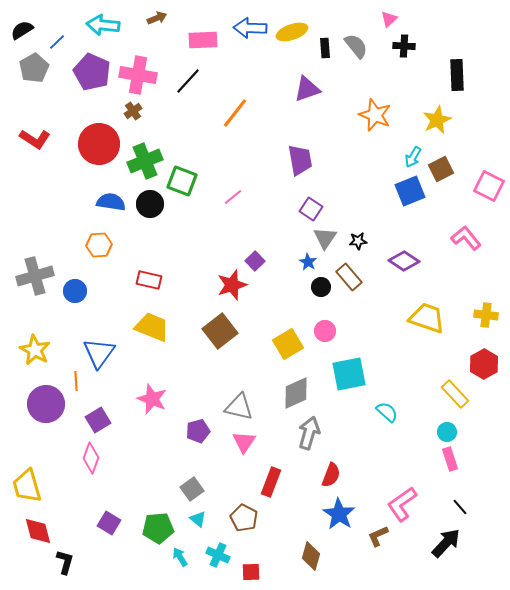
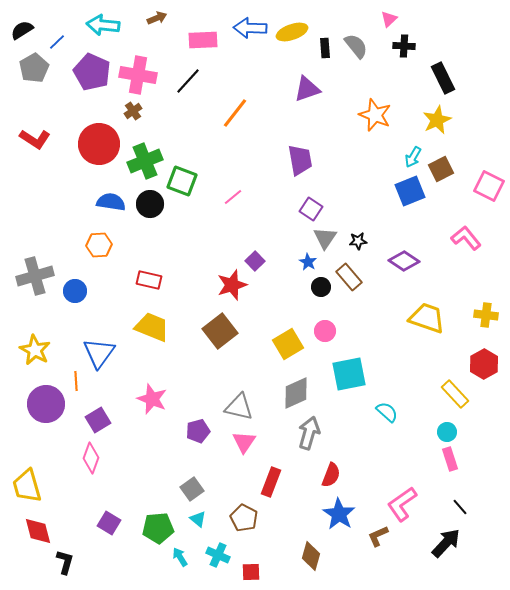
black rectangle at (457, 75): moved 14 px left, 3 px down; rotated 24 degrees counterclockwise
